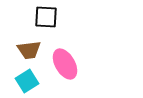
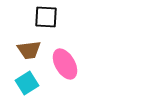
cyan square: moved 2 px down
